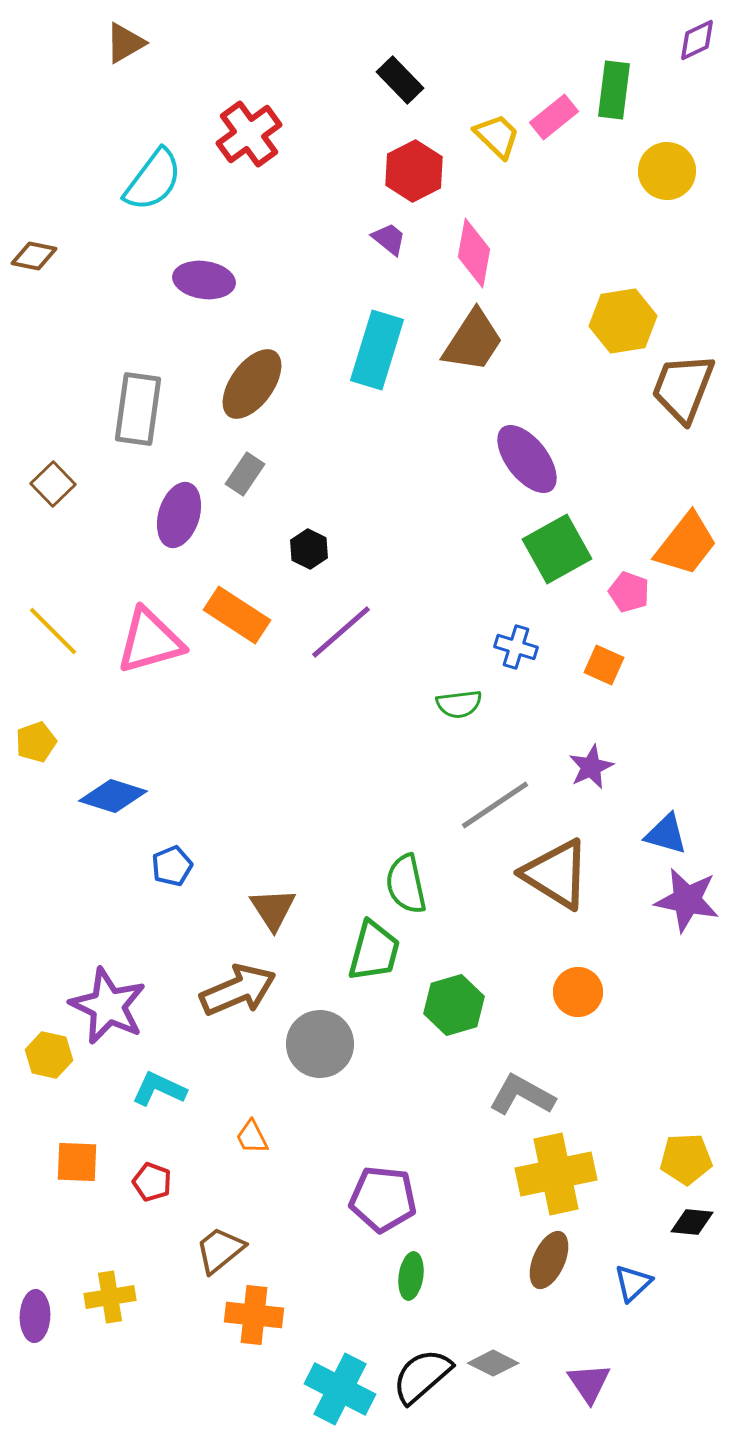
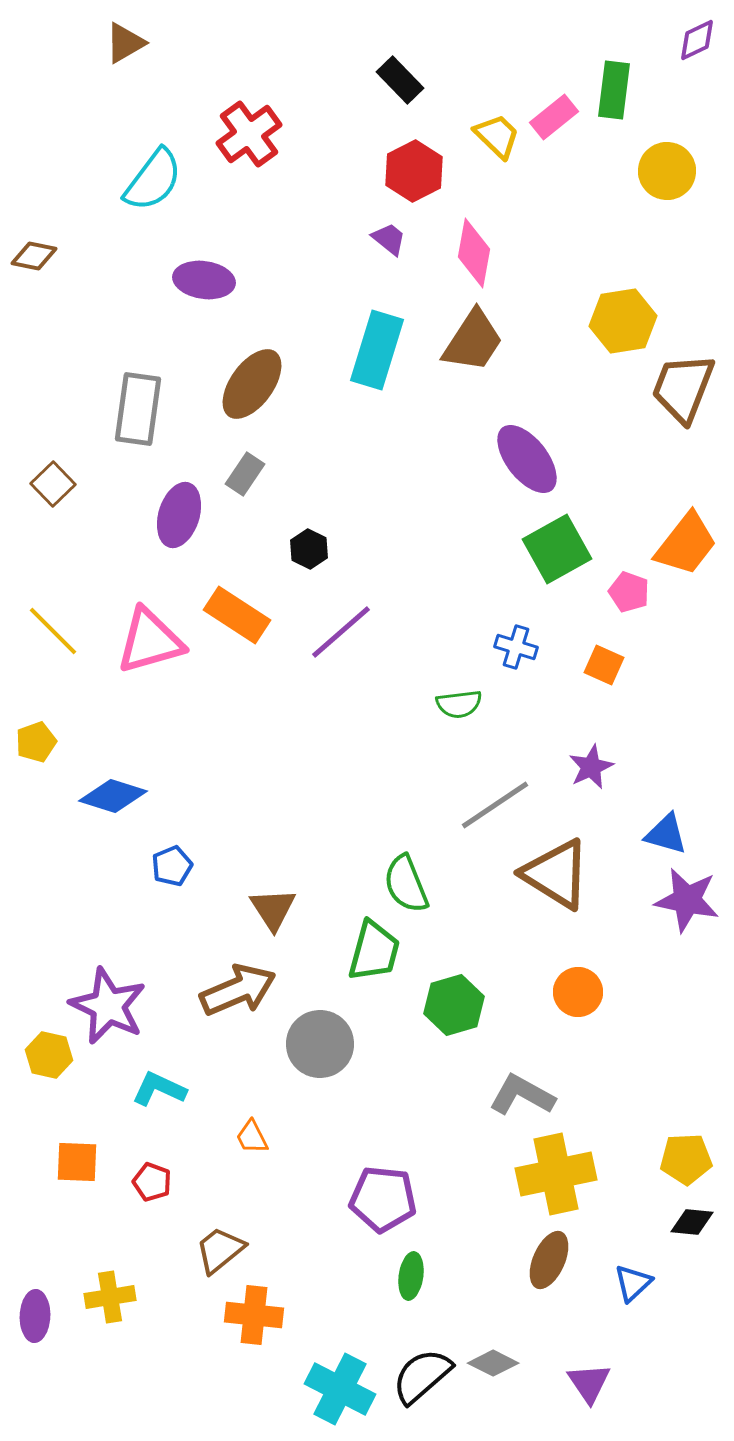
green semicircle at (406, 884): rotated 10 degrees counterclockwise
